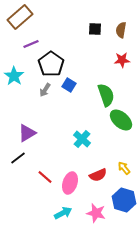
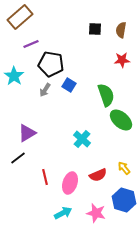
black pentagon: rotated 25 degrees counterclockwise
red line: rotated 35 degrees clockwise
